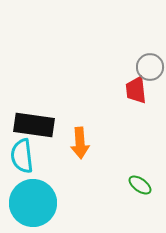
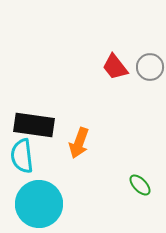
red trapezoid: moved 21 px left, 23 px up; rotated 32 degrees counterclockwise
orange arrow: moved 1 px left; rotated 24 degrees clockwise
green ellipse: rotated 10 degrees clockwise
cyan circle: moved 6 px right, 1 px down
